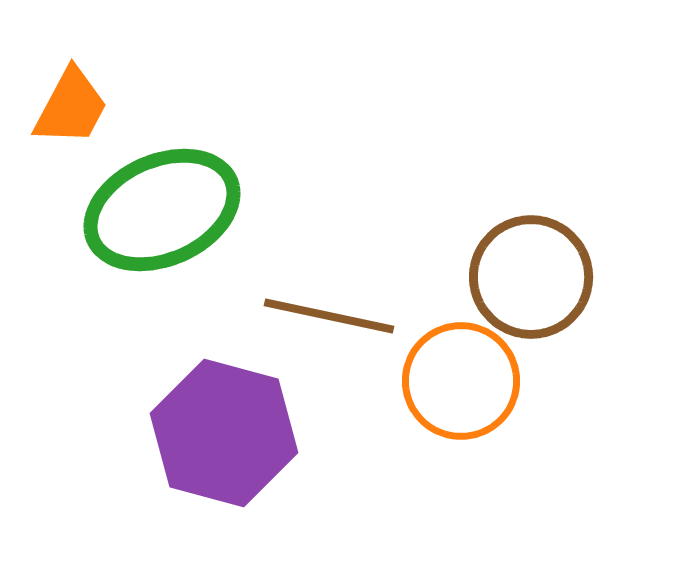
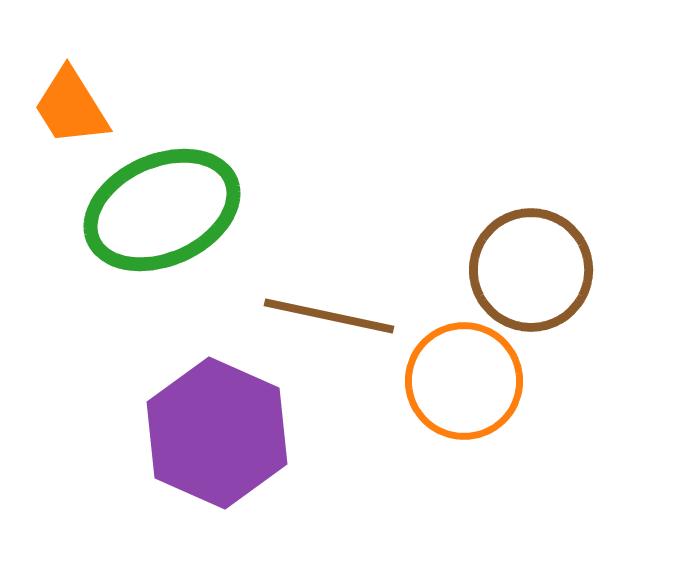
orange trapezoid: rotated 120 degrees clockwise
brown circle: moved 7 px up
orange circle: moved 3 px right
purple hexagon: moved 7 px left; rotated 9 degrees clockwise
